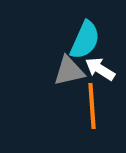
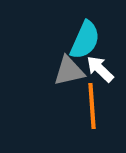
white arrow: rotated 12 degrees clockwise
